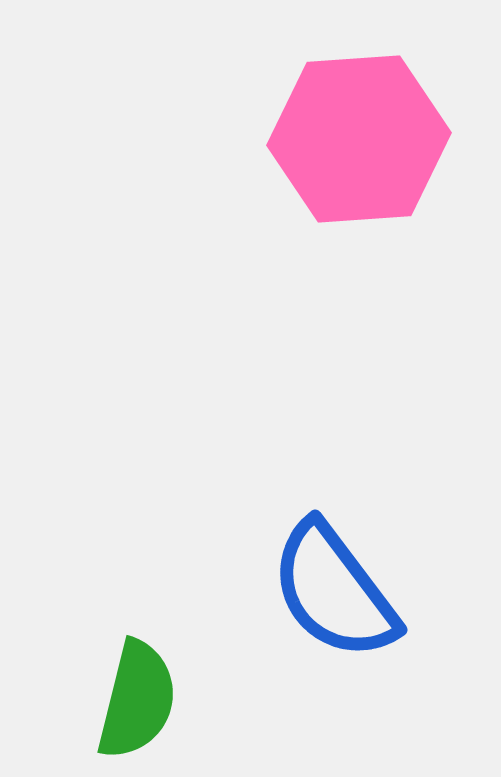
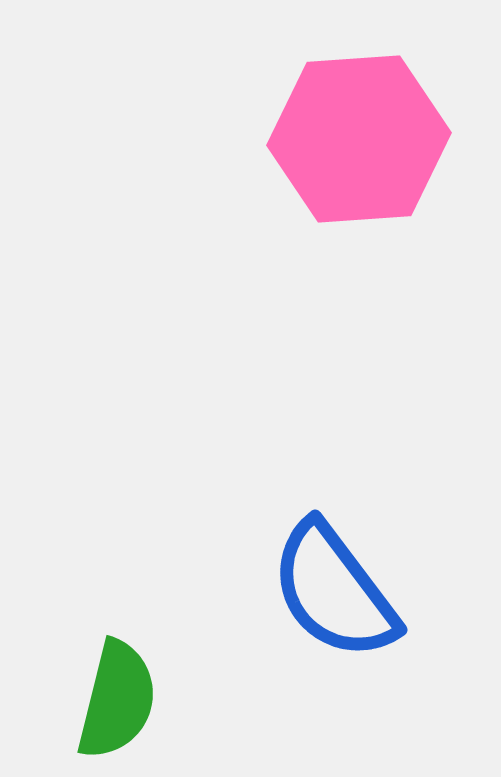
green semicircle: moved 20 px left
